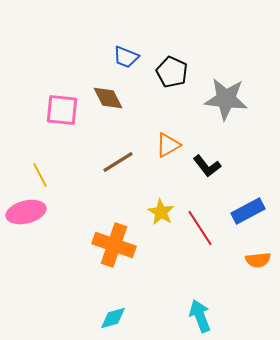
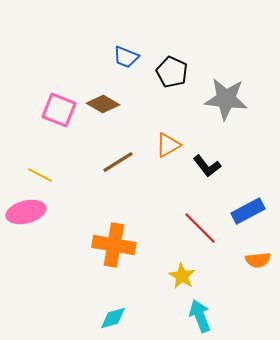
brown diamond: moved 5 px left, 6 px down; rotated 32 degrees counterclockwise
pink square: moved 3 px left; rotated 16 degrees clockwise
yellow line: rotated 35 degrees counterclockwise
yellow star: moved 21 px right, 64 px down
red line: rotated 12 degrees counterclockwise
orange cross: rotated 9 degrees counterclockwise
